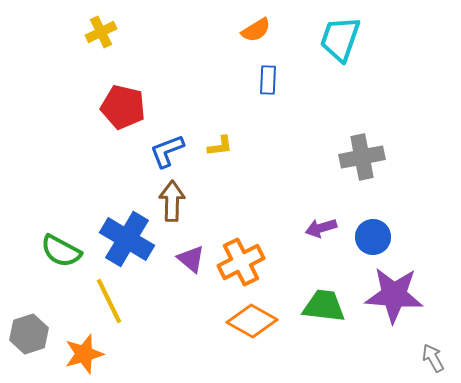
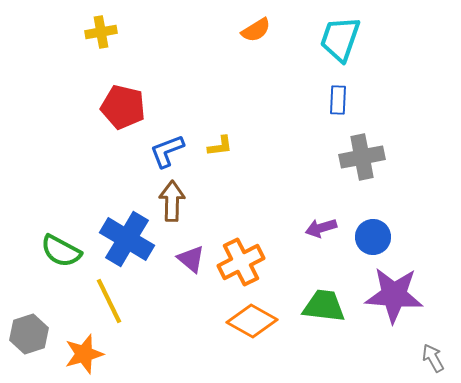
yellow cross: rotated 16 degrees clockwise
blue rectangle: moved 70 px right, 20 px down
